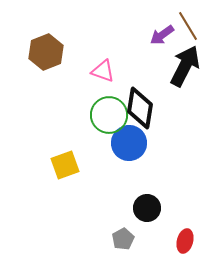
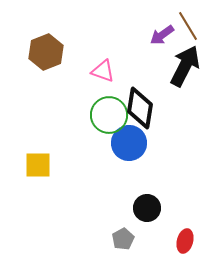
yellow square: moved 27 px left; rotated 20 degrees clockwise
